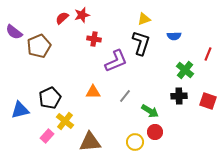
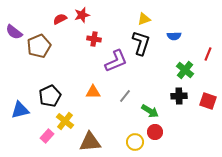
red semicircle: moved 2 px left, 1 px down; rotated 16 degrees clockwise
black pentagon: moved 2 px up
